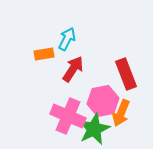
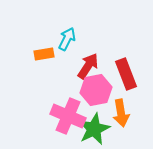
red arrow: moved 15 px right, 3 px up
pink hexagon: moved 7 px left, 11 px up
orange arrow: rotated 32 degrees counterclockwise
